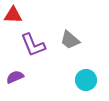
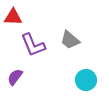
red triangle: moved 2 px down
purple semicircle: rotated 30 degrees counterclockwise
